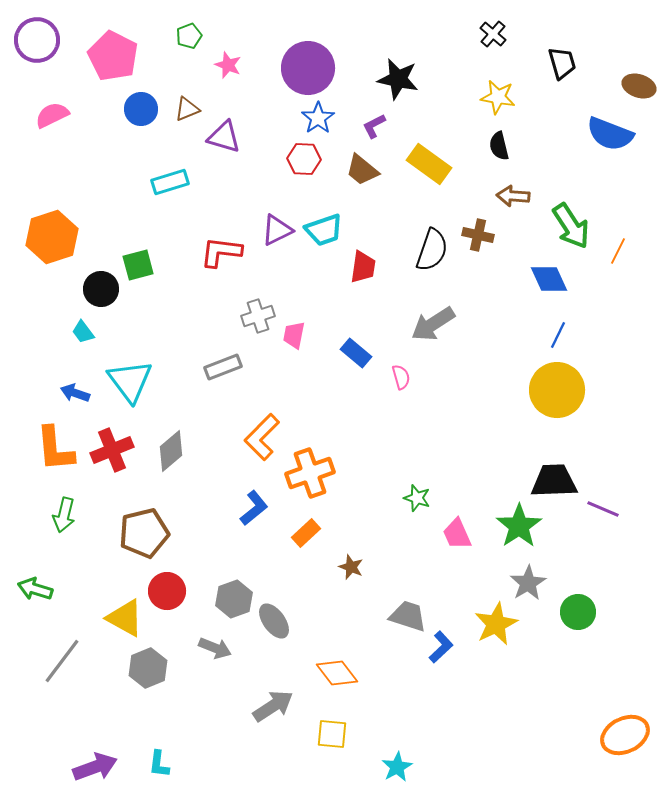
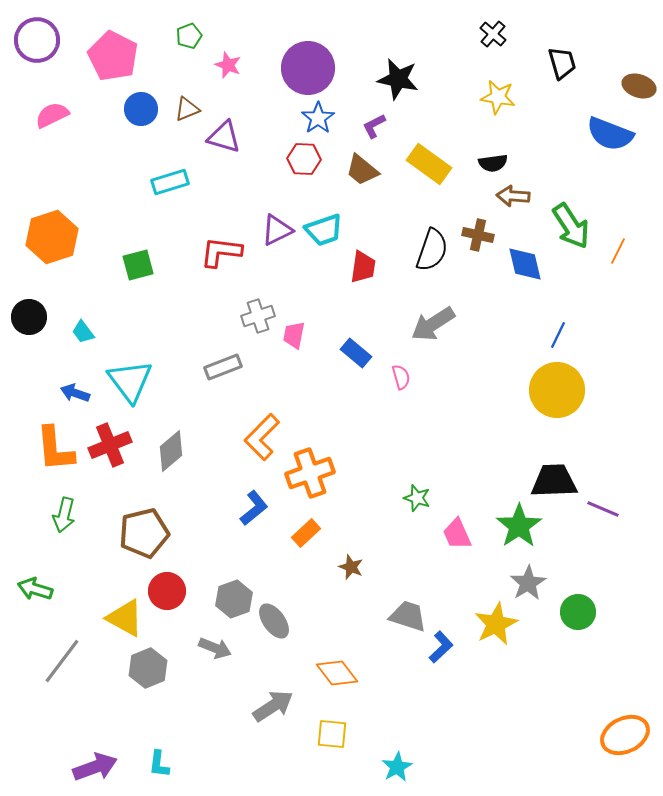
black semicircle at (499, 146): moved 6 px left, 17 px down; rotated 84 degrees counterclockwise
blue diamond at (549, 279): moved 24 px left, 15 px up; rotated 12 degrees clockwise
black circle at (101, 289): moved 72 px left, 28 px down
red cross at (112, 450): moved 2 px left, 5 px up
